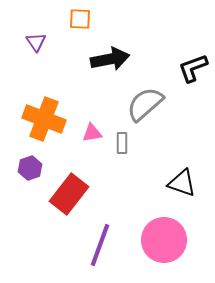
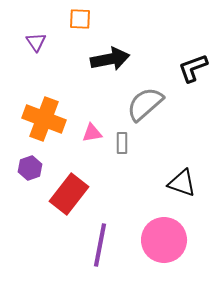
purple line: rotated 9 degrees counterclockwise
